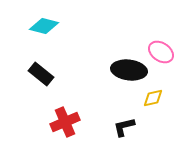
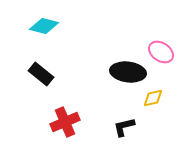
black ellipse: moved 1 px left, 2 px down
